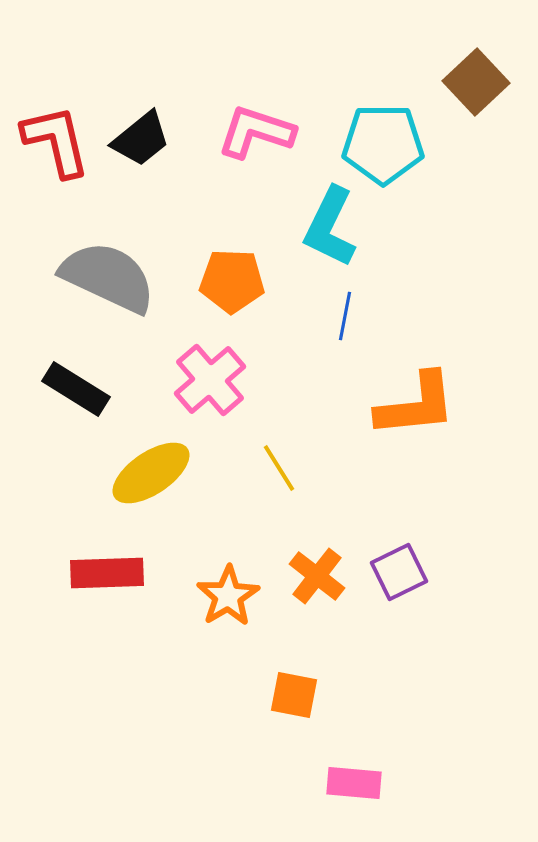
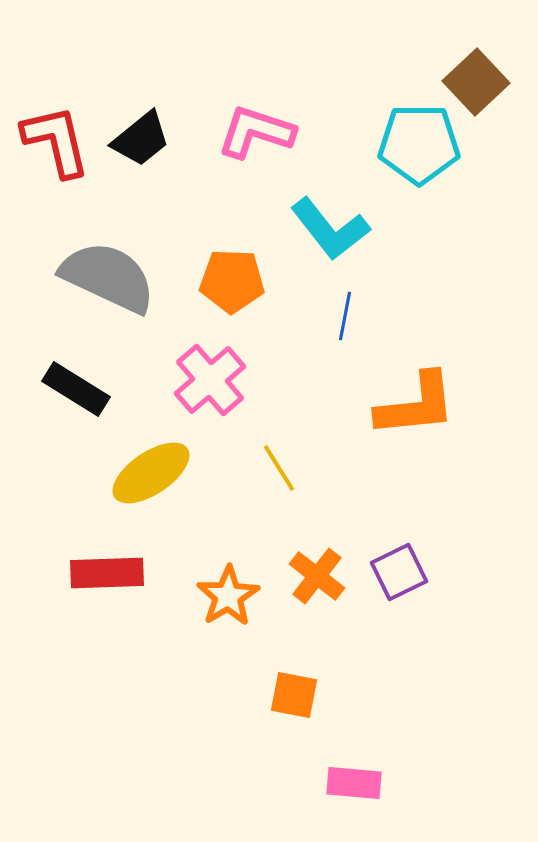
cyan pentagon: moved 36 px right
cyan L-shape: moved 2 px down; rotated 64 degrees counterclockwise
